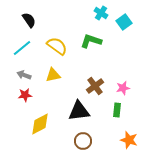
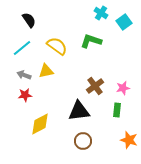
yellow triangle: moved 7 px left, 4 px up
